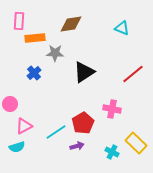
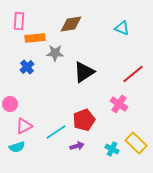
blue cross: moved 7 px left, 6 px up
pink cross: moved 7 px right, 5 px up; rotated 24 degrees clockwise
red pentagon: moved 1 px right, 3 px up; rotated 10 degrees clockwise
cyan cross: moved 3 px up
